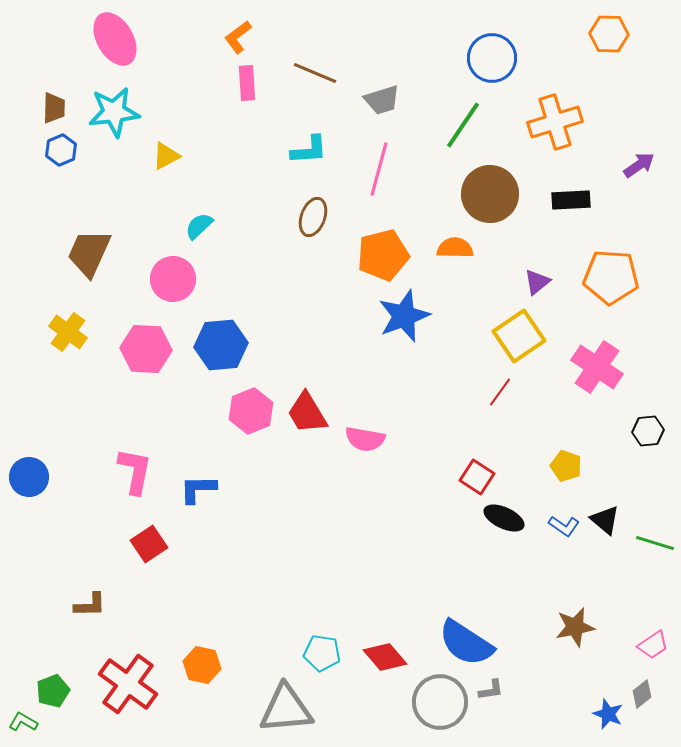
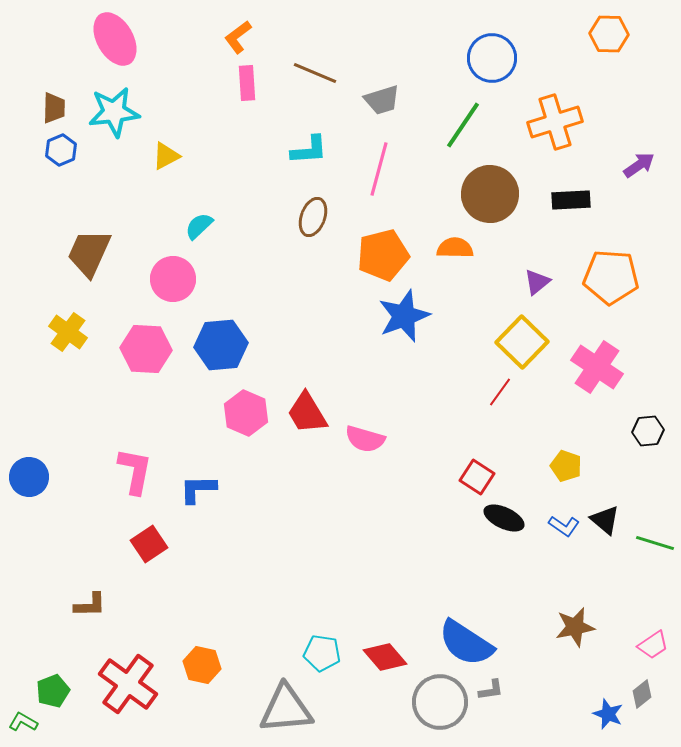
yellow square at (519, 336): moved 3 px right, 6 px down; rotated 12 degrees counterclockwise
pink hexagon at (251, 411): moved 5 px left, 2 px down; rotated 15 degrees counterclockwise
pink semicircle at (365, 439): rotated 6 degrees clockwise
